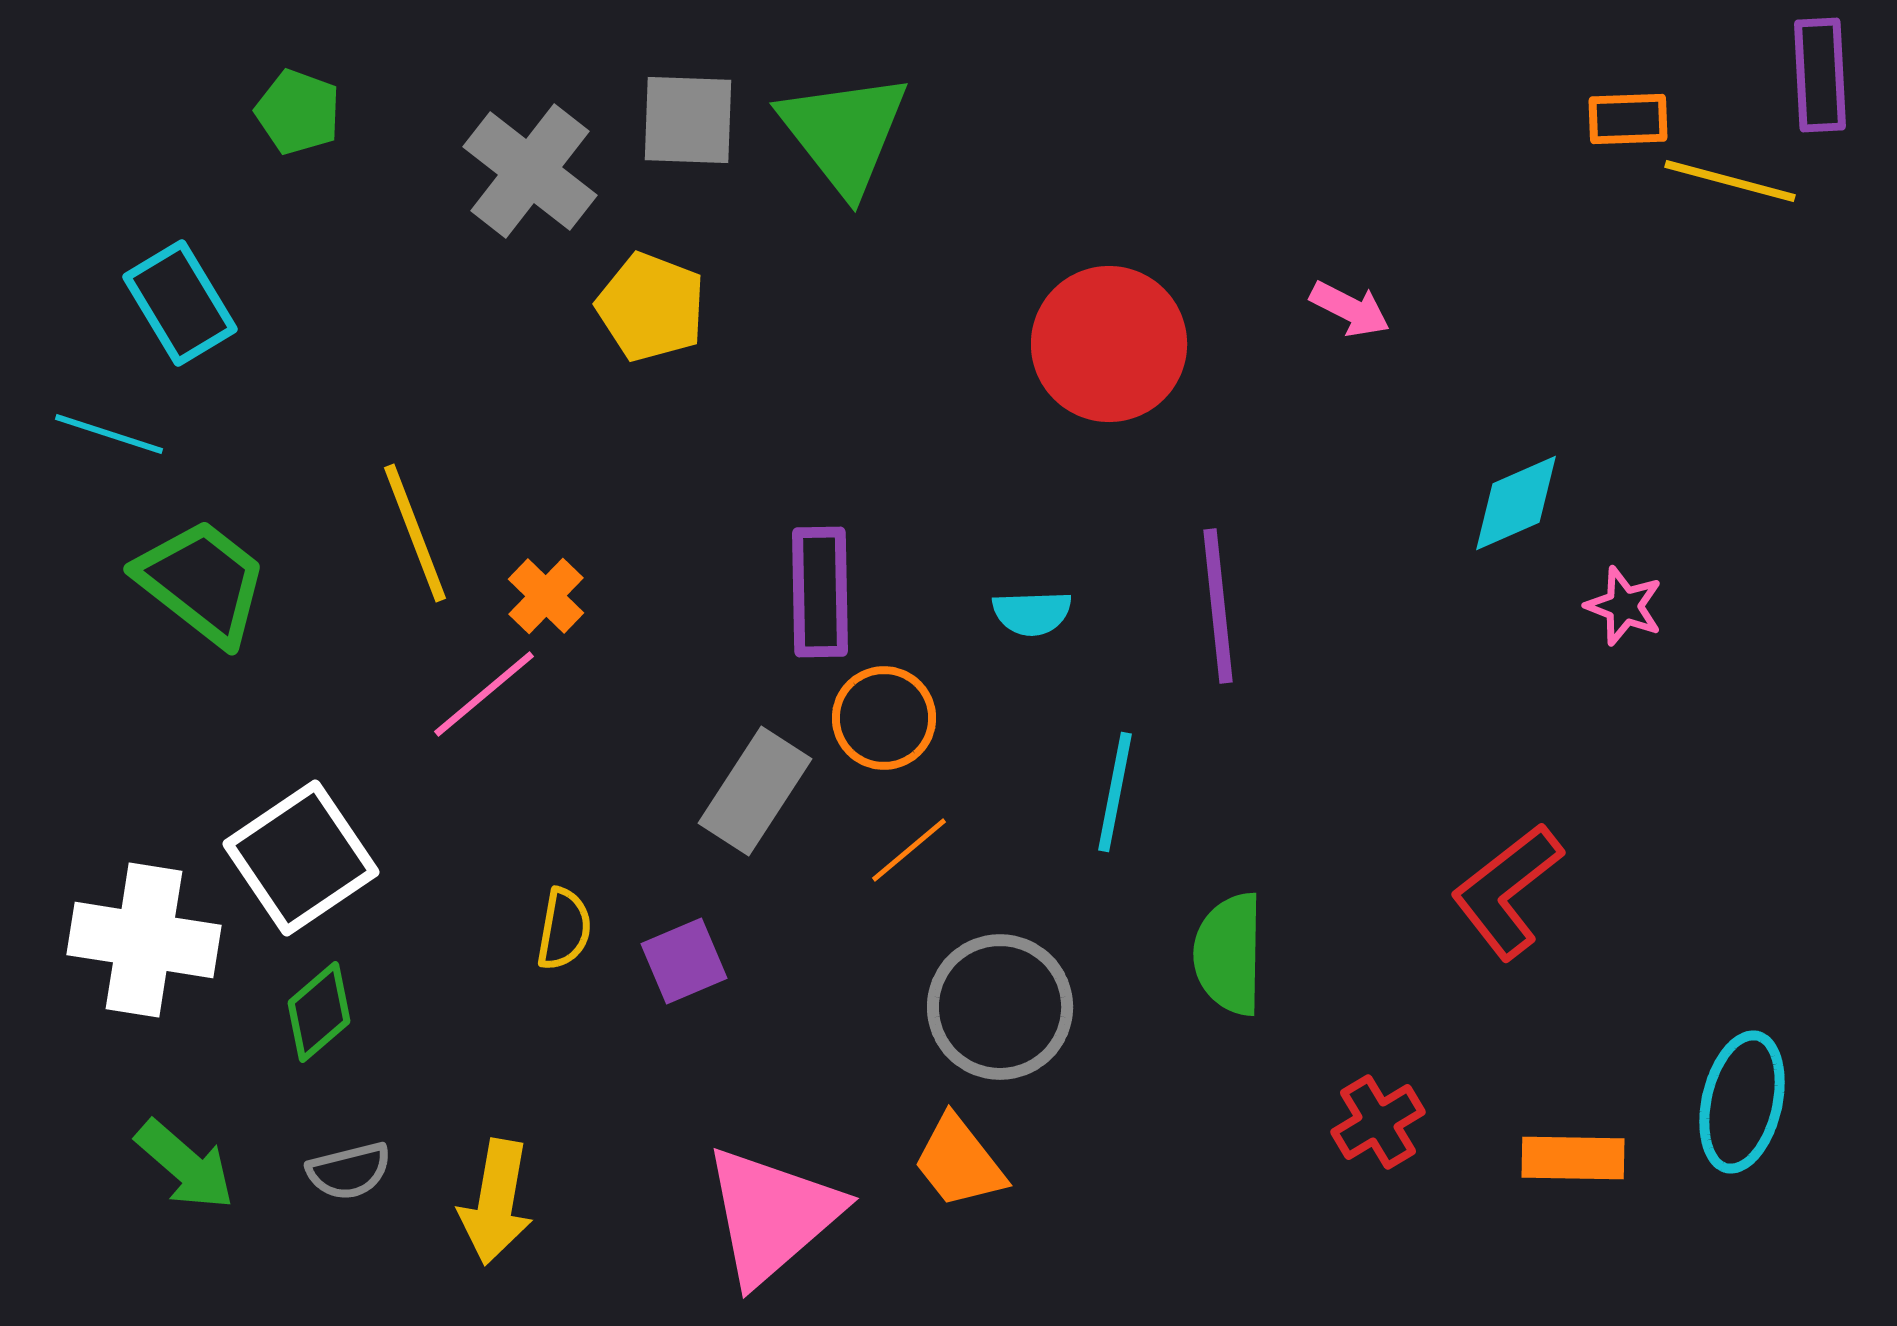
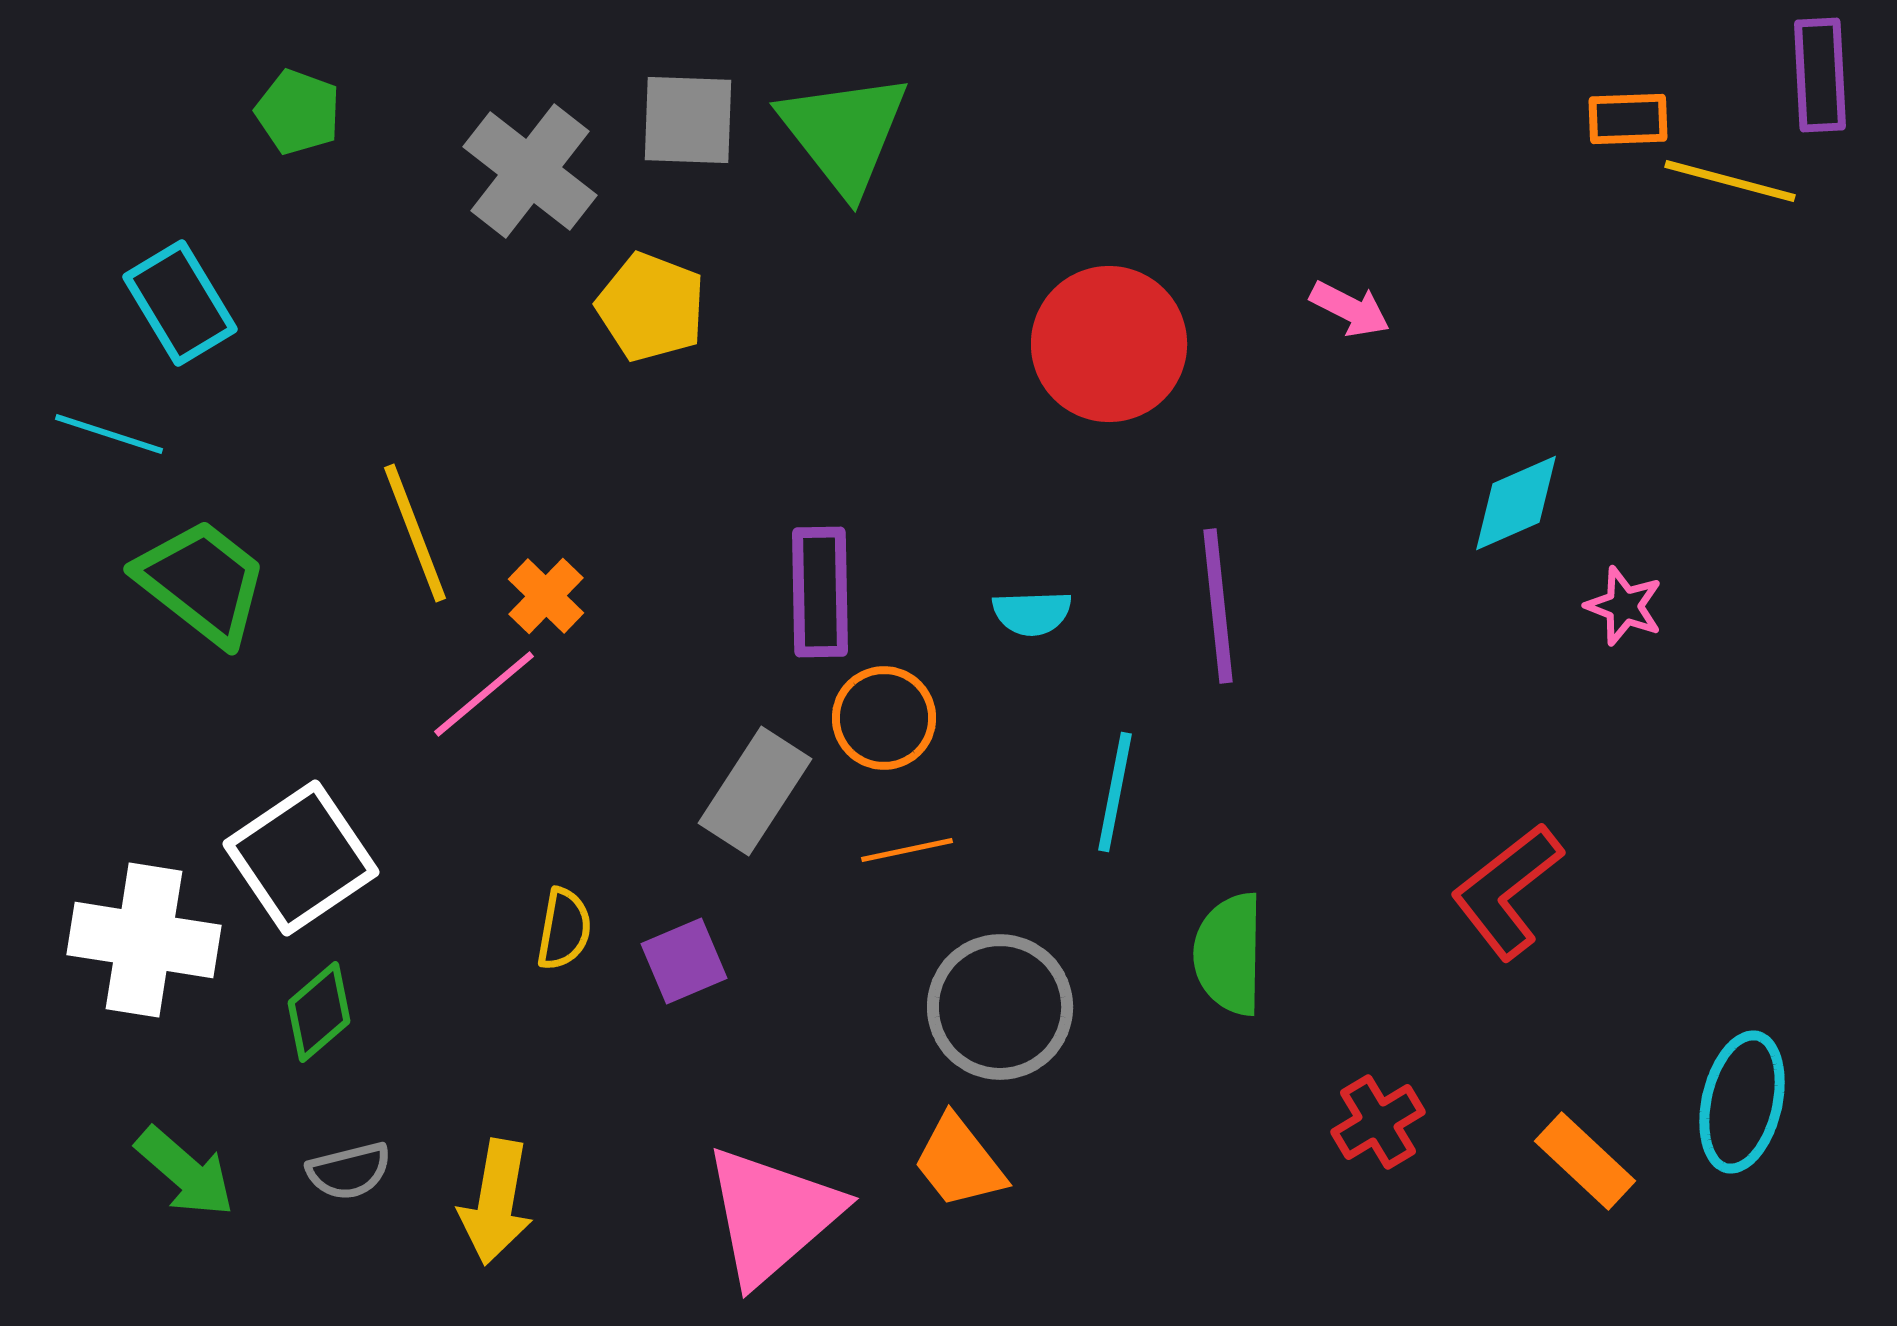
orange line at (909, 850): moved 2 px left; rotated 28 degrees clockwise
orange rectangle at (1573, 1158): moved 12 px right, 3 px down; rotated 42 degrees clockwise
green arrow at (185, 1165): moved 7 px down
